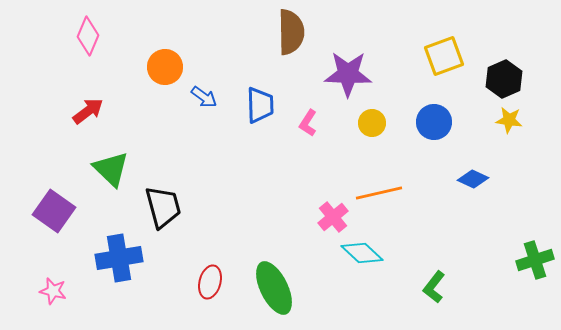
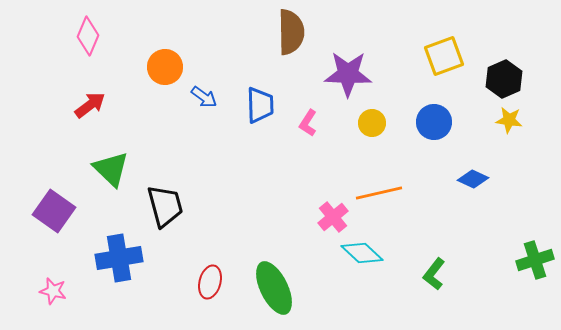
red arrow: moved 2 px right, 6 px up
black trapezoid: moved 2 px right, 1 px up
green L-shape: moved 13 px up
